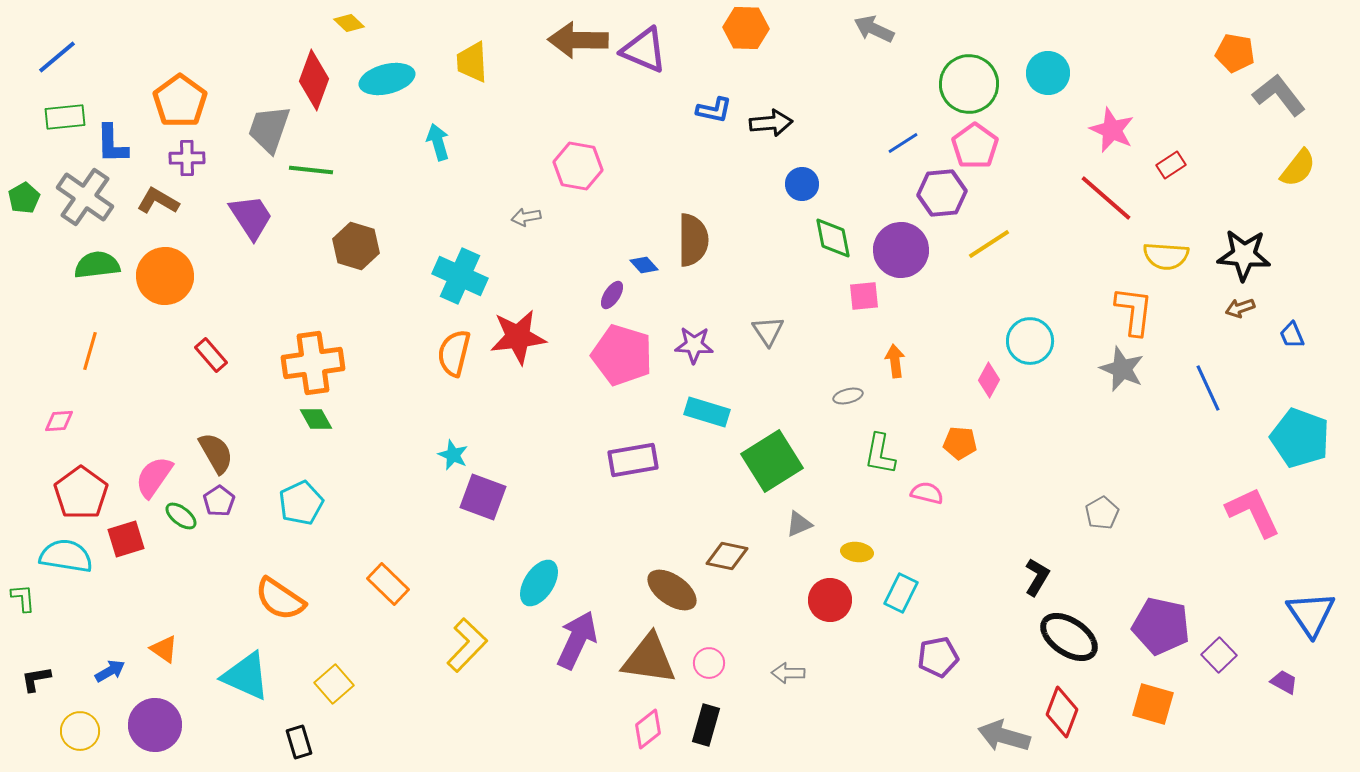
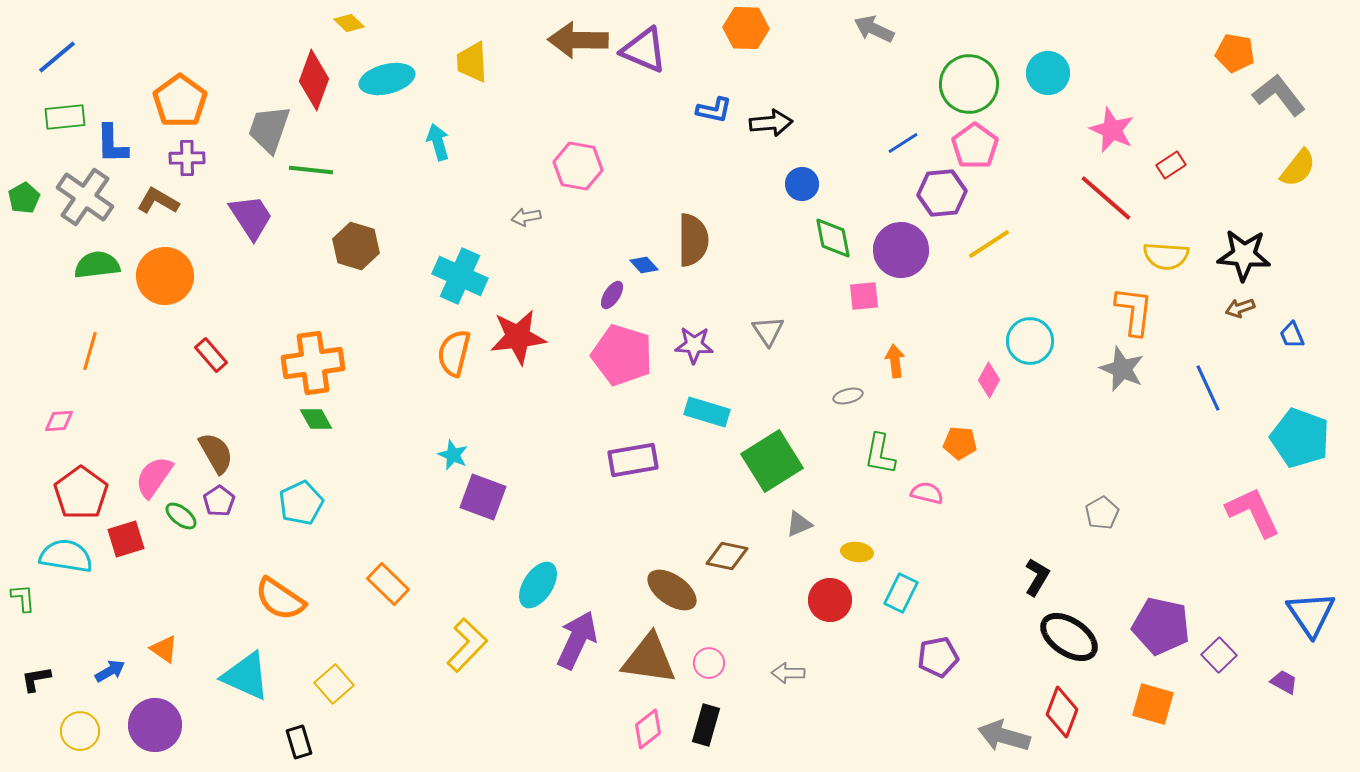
cyan ellipse at (539, 583): moved 1 px left, 2 px down
